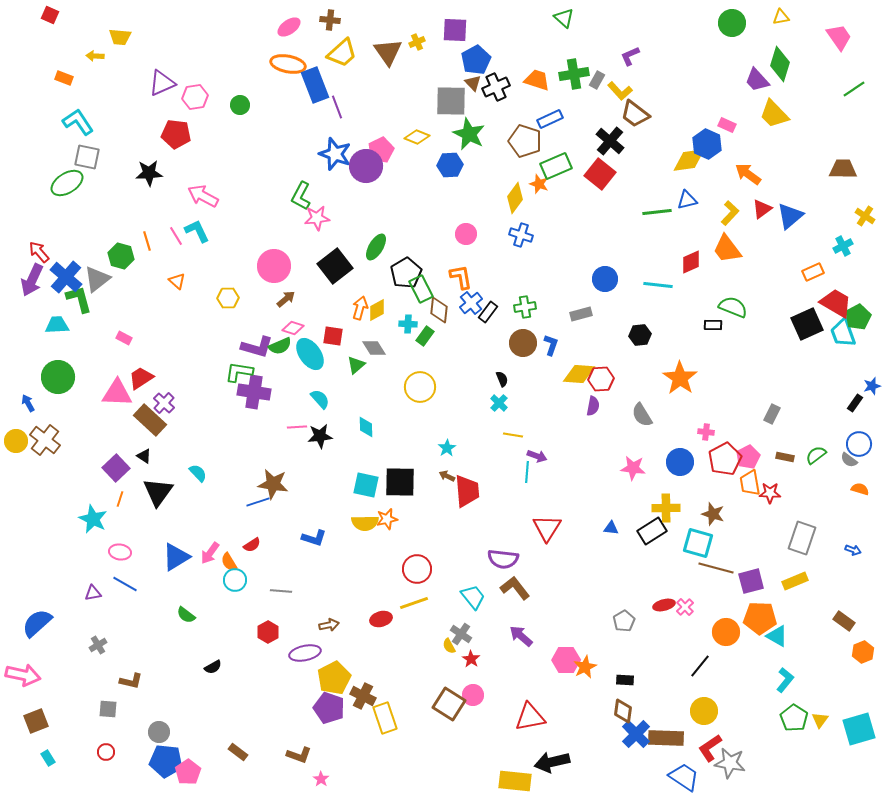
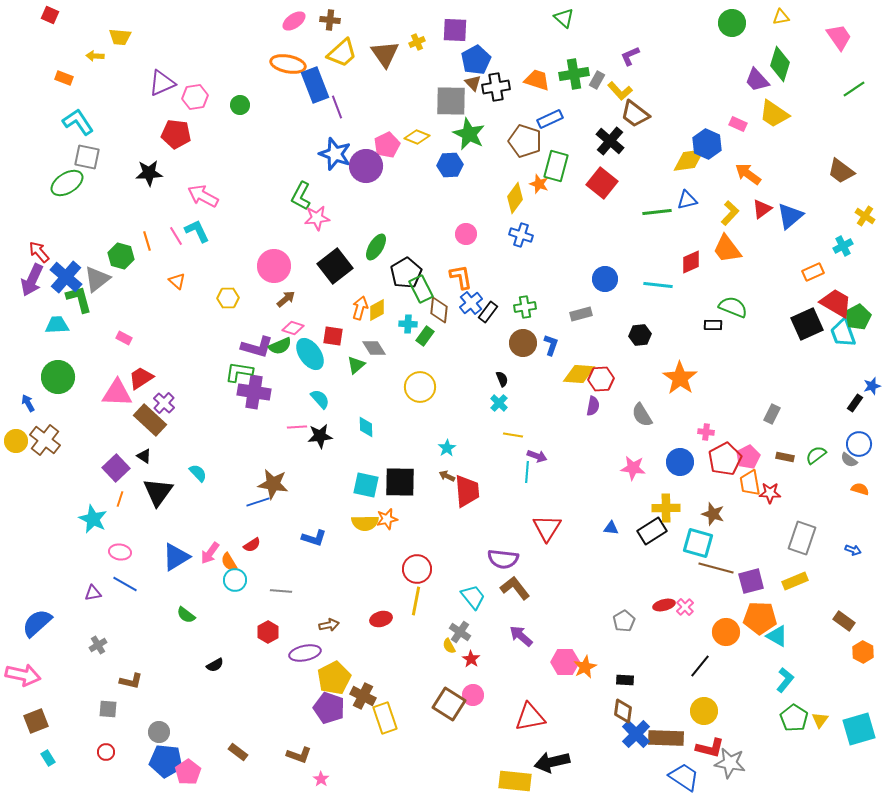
pink ellipse at (289, 27): moved 5 px right, 6 px up
brown triangle at (388, 52): moved 3 px left, 2 px down
black cross at (496, 87): rotated 16 degrees clockwise
yellow trapezoid at (774, 114): rotated 12 degrees counterclockwise
pink rectangle at (727, 125): moved 11 px right, 1 px up
pink pentagon at (381, 150): moved 6 px right, 5 px up
green rectangle at (556, 166): rotated 52 degrees counterclockwise
brown trapezoid at (843, 169): moved 2 px left, 2 px down; rotated 144 degrees counterclockwise
red square at (600, 174): moved 2 px right, 9 px down
yellow line at (414, 603): moved 2 px right, 2 px up; rotated 60 degrees counterclockwise
gray cross at (461, 634): moved 1 px left, 2 px up
orange hexagon at (863, 652): rotated 10 degrees counterclockwise
pink hexagon at (566, 660): moved 1 px left, 2 px down
black semicircle at (213, 667): moved 2 px right, 2 px up
red L-shape at (710, 748): rotated 132 degrees counterclockwise
